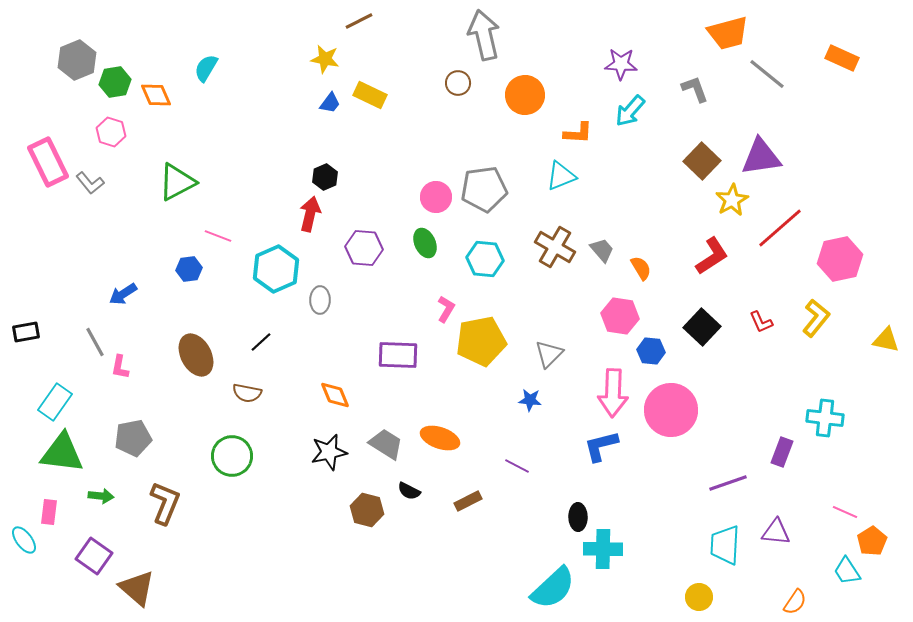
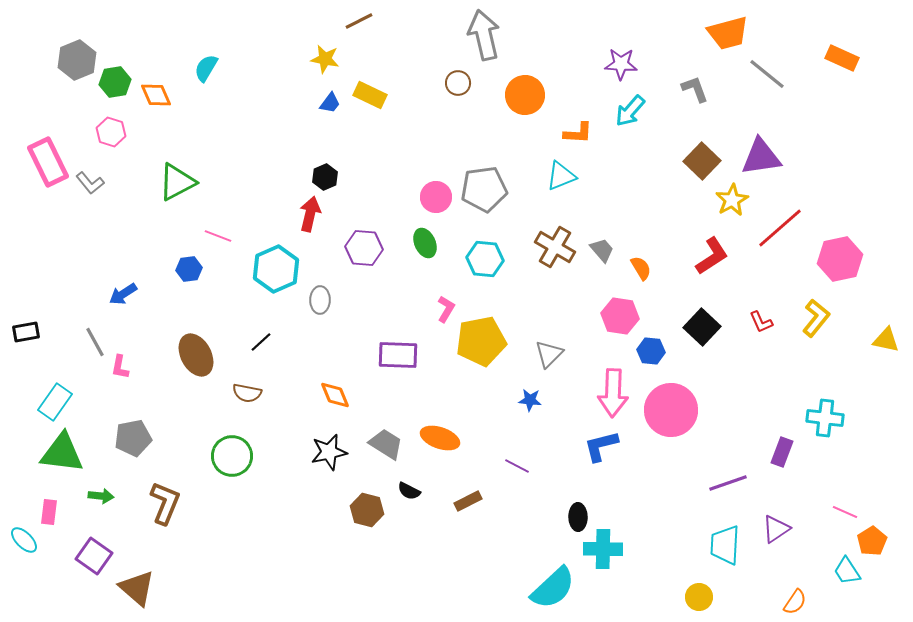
purple triangle at (776, 532): moved 3 px up; rotated 40 degrees counterclockwise
cyan ellipse at (24, 540): rotated 8 degrees counterclockwise
